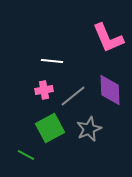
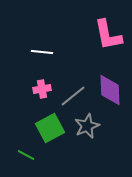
pink L-shape: moved 3 px up; rotated 12 degrees clockwise
white line: moved 10 px left, 9 px up
pink cross: moved 2 px left, 1 px up
gray star: moved 2 px left, 3 px up
